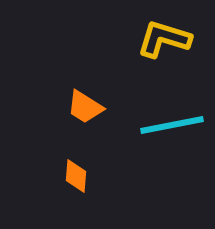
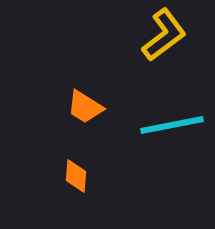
yellow L-shape: moved 4 px up; rotated 126 degrees clockwise
